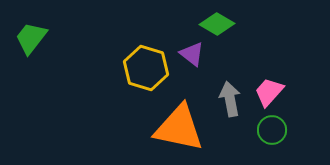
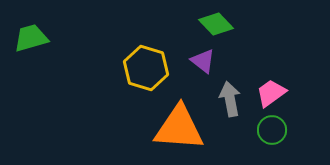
green diamond: moved 1 px left; rotated 16 degrees clockwise
green trapezoid: rotated 36 degrees clockwise
purple triangle: moved 11 px right, 7 px down
pink trapezoid: moved 2 px right, 1 px down; rotated 12 degrees clockwise
orange triangle: rotated 8 degrees counterclockwise
